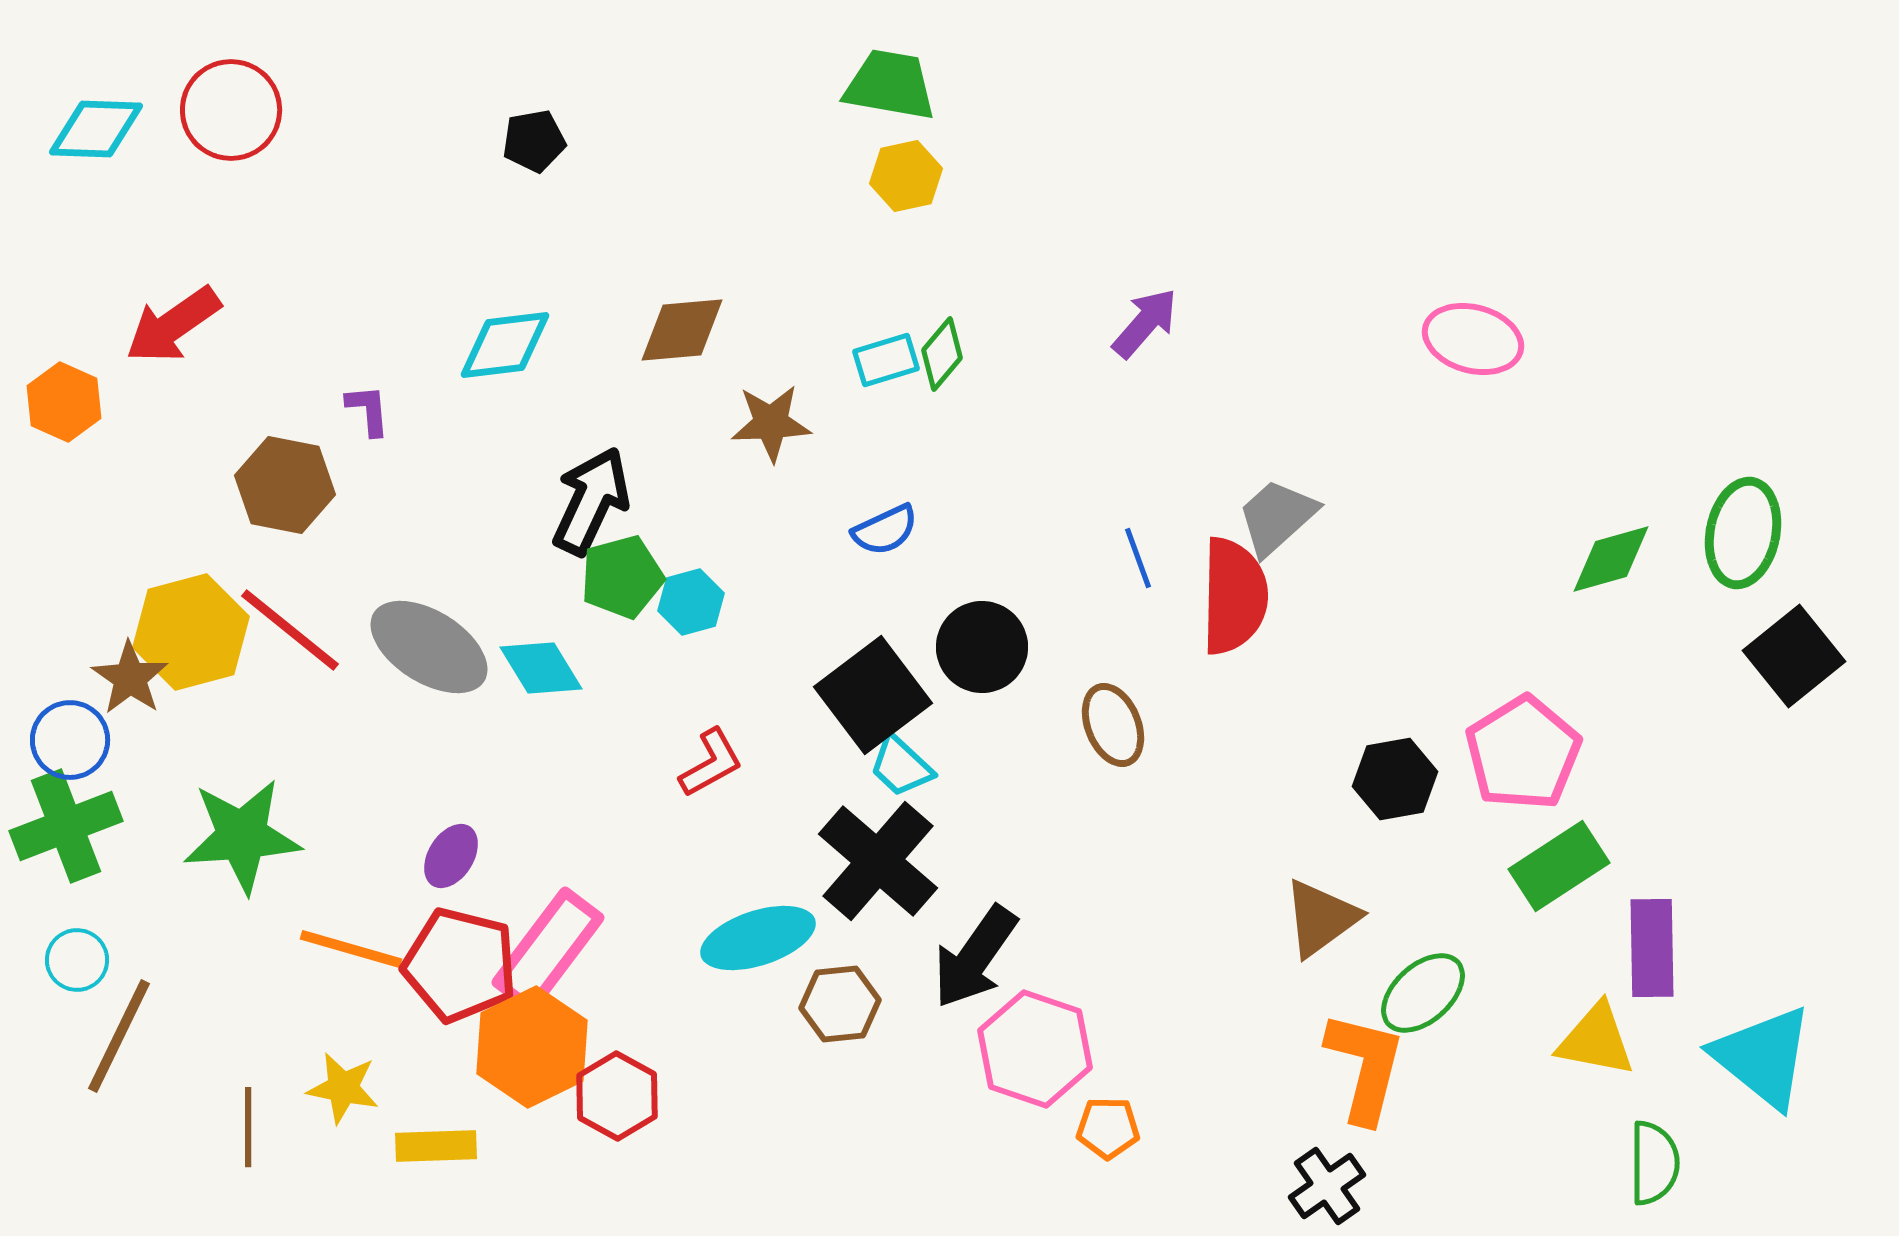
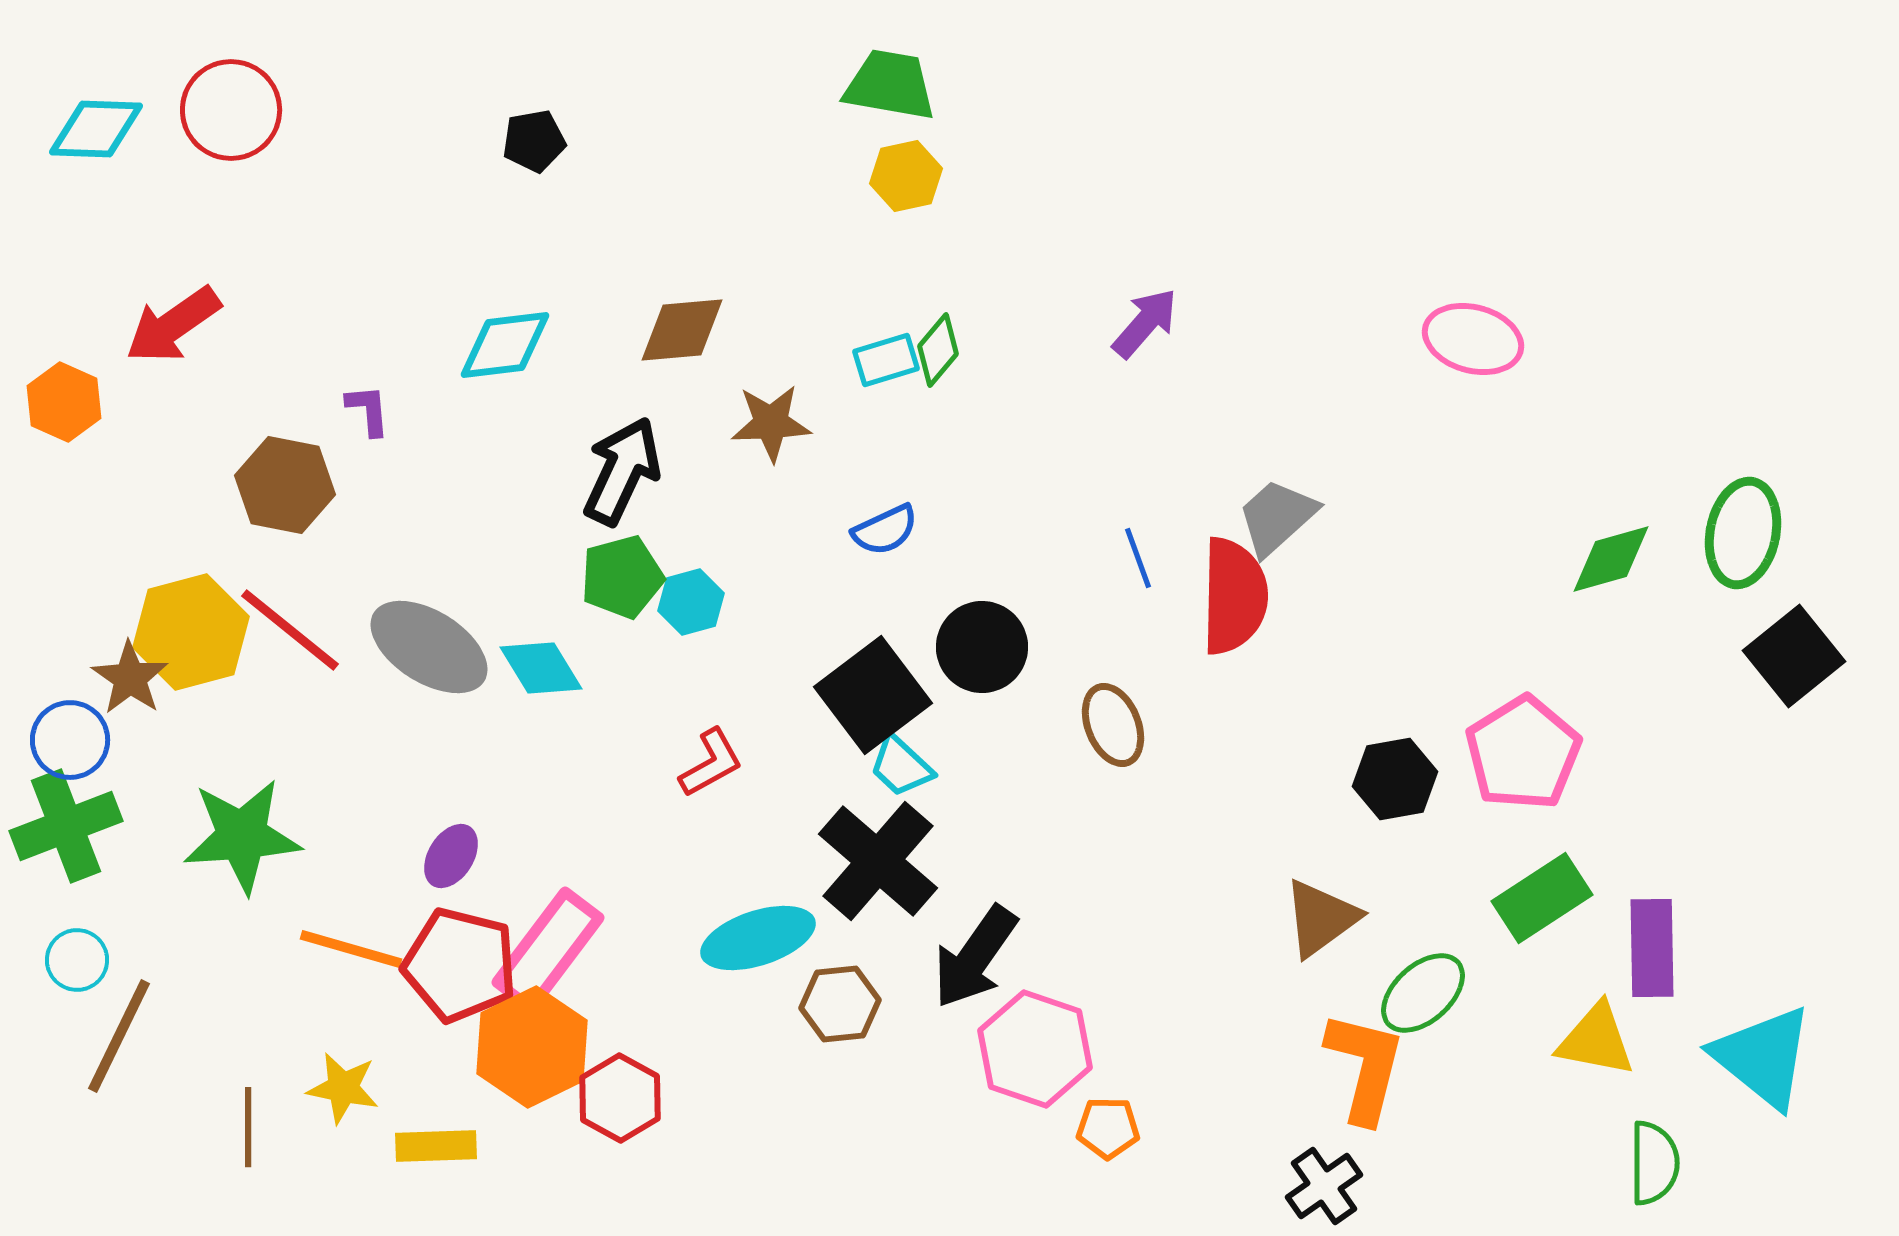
green diamond at (942, 354): moved 4 px left, 4 px up
black arrow at (591, 501): moved 31 px right, 30 px up
green rectangle at (1559, 866): moved 17 px left, 32 px down
red hexagon at (617, 1096): moved 3 px right, 2 px down
black cross at (1327, 1186): moved 3 px left
